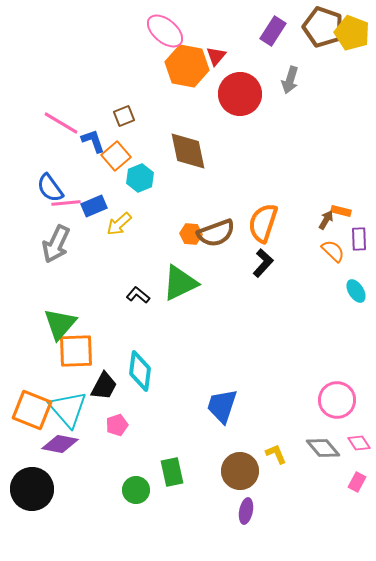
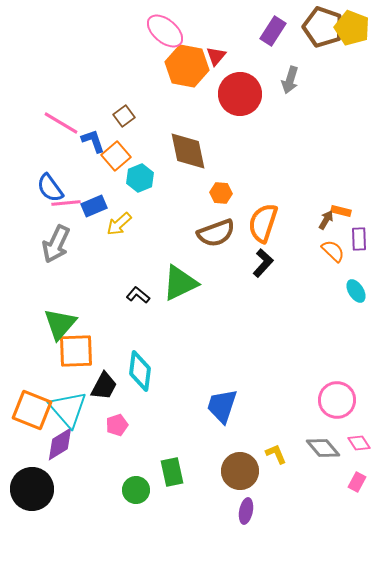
yellow pentagon at (352, 33): moved 5 px up
brown square at (124, 116): rotated 15 degrees counterclockwise
orange hexagon at (191, 234): moved 30 px right, 41 px up
purple diamond at (60, 444): rotated 42 degrees counterclockwise
